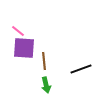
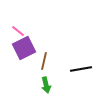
purple square: rotated 30 degrees counterclockwise
brown line: rotated 18 degrees clockwise
black line: rotated 10 degrees clockwise
